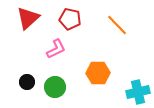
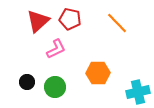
red triangle: moved 10 px right, 3 px down
orange line: moved 2 px up
